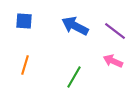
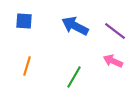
orange line: moved 2 px right, 1 px down
